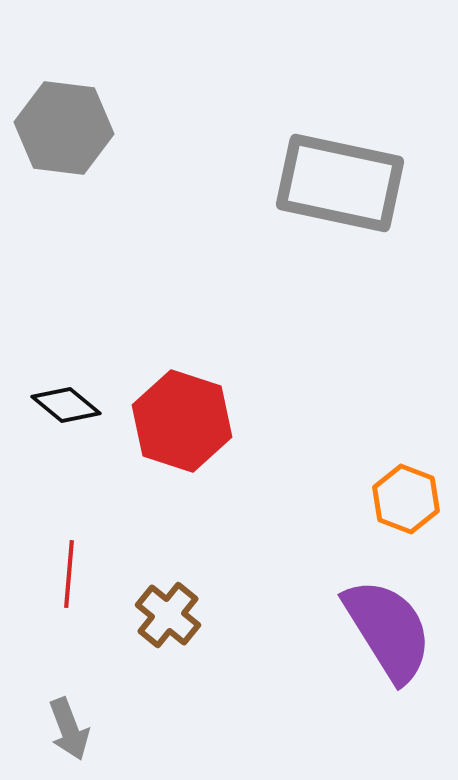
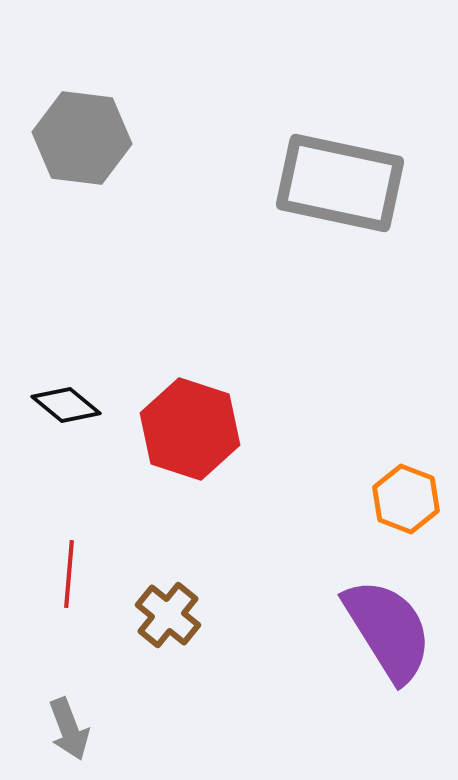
gray hexagon: moved 18 px right, 10 px down
red hexagon: moved 8 px right, 8 px down
